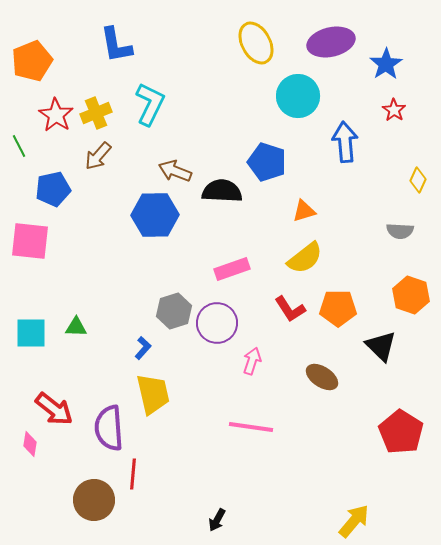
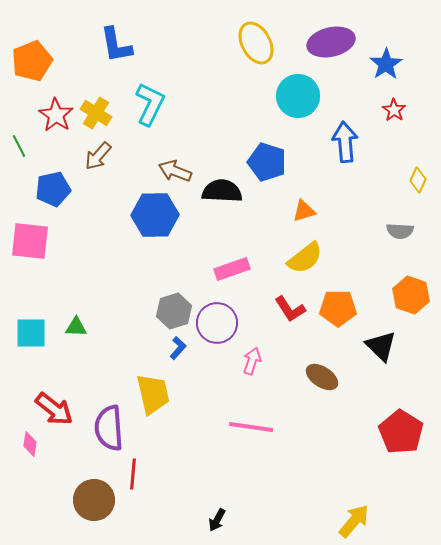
yellow cross at (96, 113): rotated 36 degrees counterclockwise
blue L-shape at (143, 348): moved 35 px right
